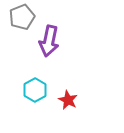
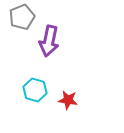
cyan hexagon: rotated 15 degrees counterclockwise
red star: rotated 18 degrees counterclockwise
